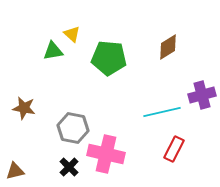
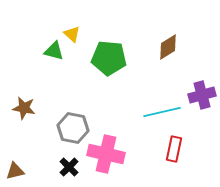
green triangle: moved 1 px right; rotated 25 degrees clockwise
red rectangle: rotated 15 degrees counterclockwise
